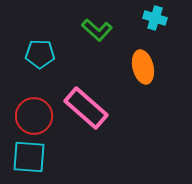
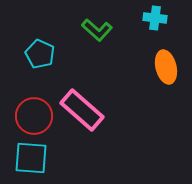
cyan cross: rotated 10 degrees counterclockwise
cyan pentagon: rotated 24 degrees clockwise
orange ellipse: moved 23 px right
pink rectangle: moved 4 px left, 2 px down
cyan square: moved 2 px right, 1 px down
